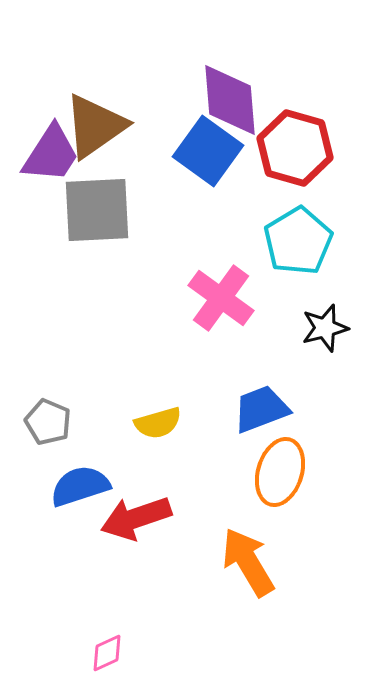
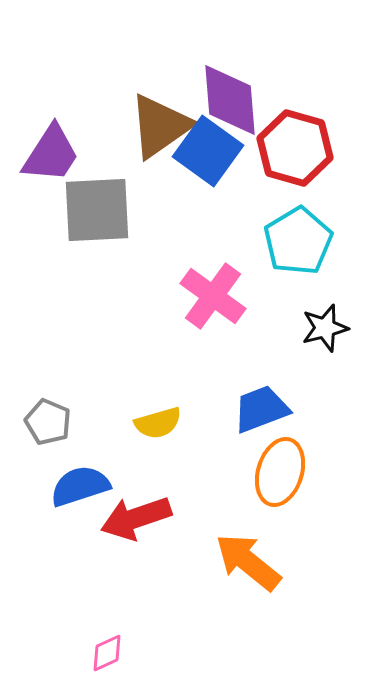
brown triangle: moved 65 px right
pink cross: moved 8 px left, 2 px up
orange arrow: rotated 20 degrees counterclockwise
